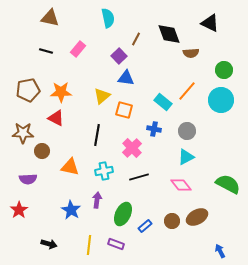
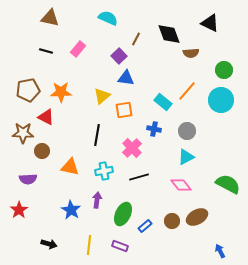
cyan semicircle at (108, 18): rotated 54 degrees counterclockwise
orange square at (124, 110): rotated 24 degrees counterclockwise
red triangle at (56, 118): moved 10 px left, 1 px up
purple rectangle at (116, 244): moved 4 px right, 2 px down
